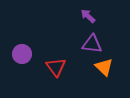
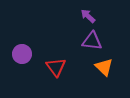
purple triangle: moved 3 px up
